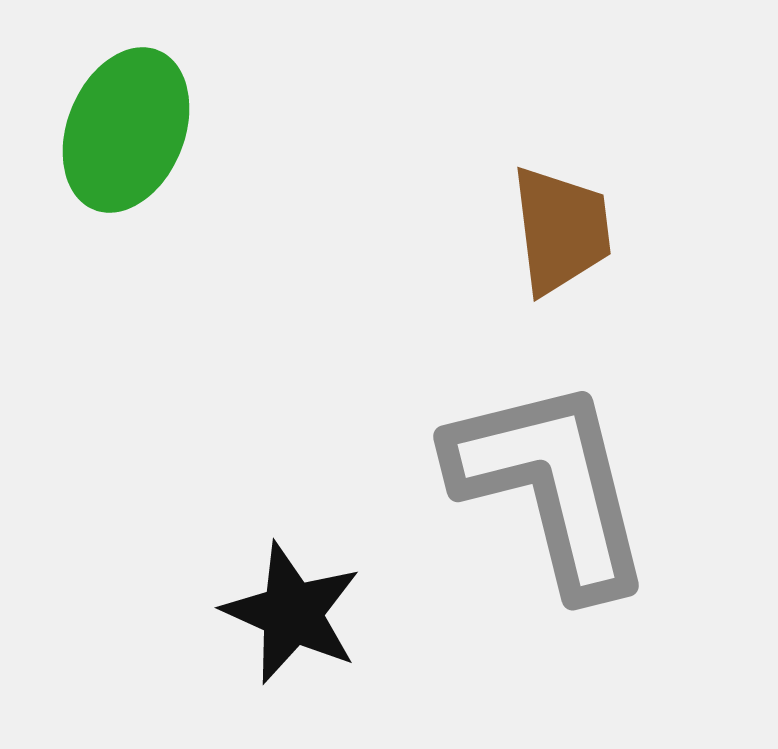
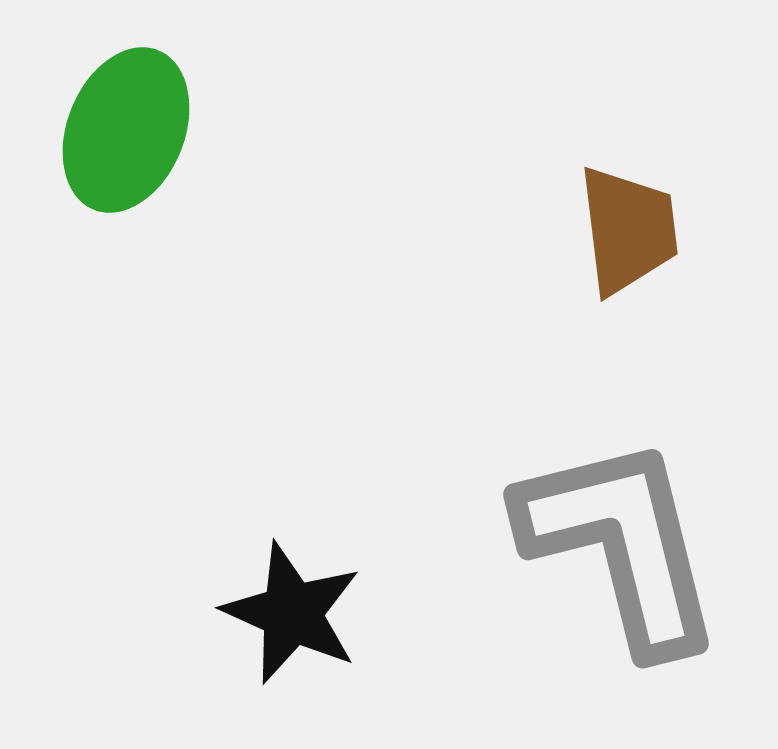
brown trapezoid: moved 67 px right
gray L-shape: moved 70 px right, 58 px down
